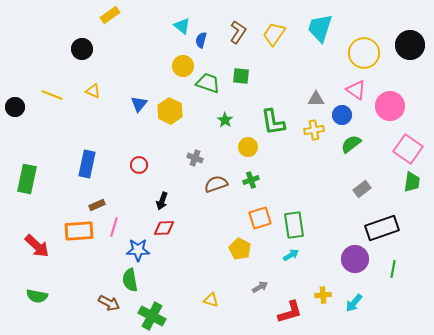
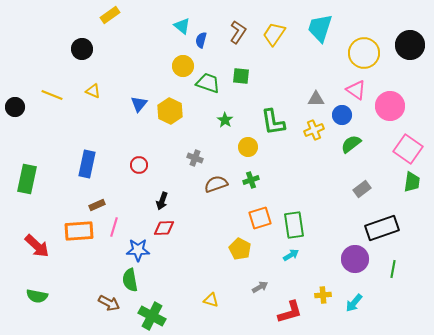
yellow cross at (314, 130): rotated 12 degrees counterclockwise
